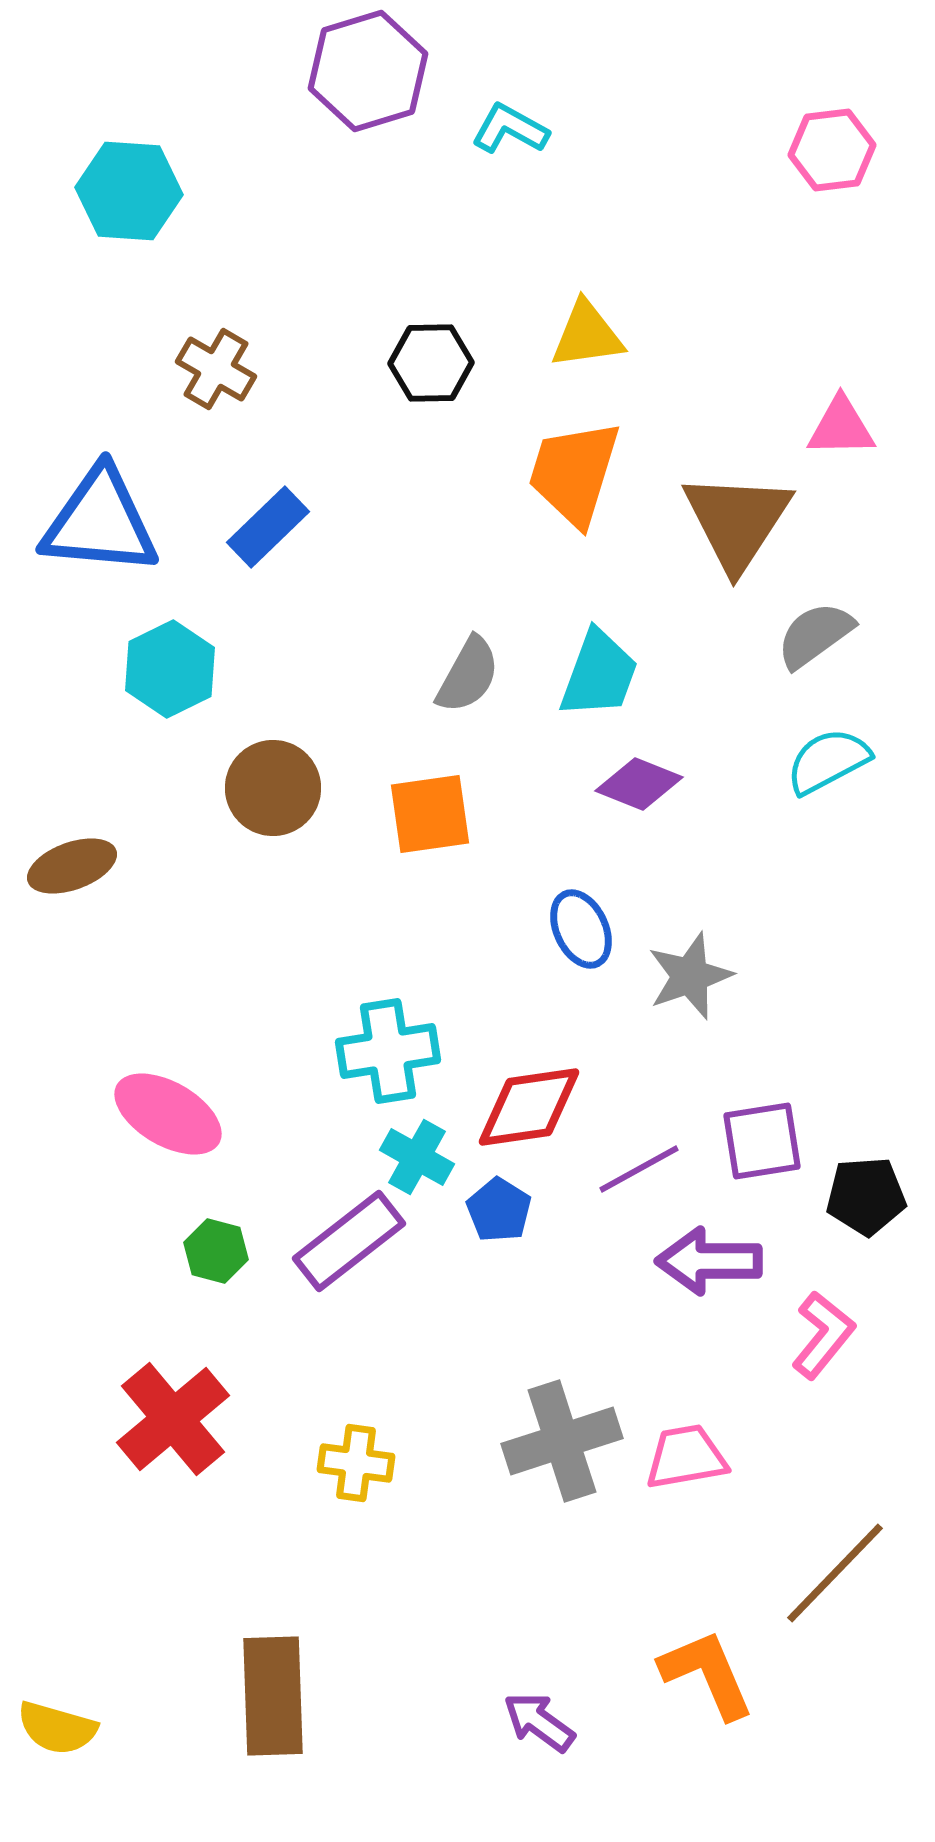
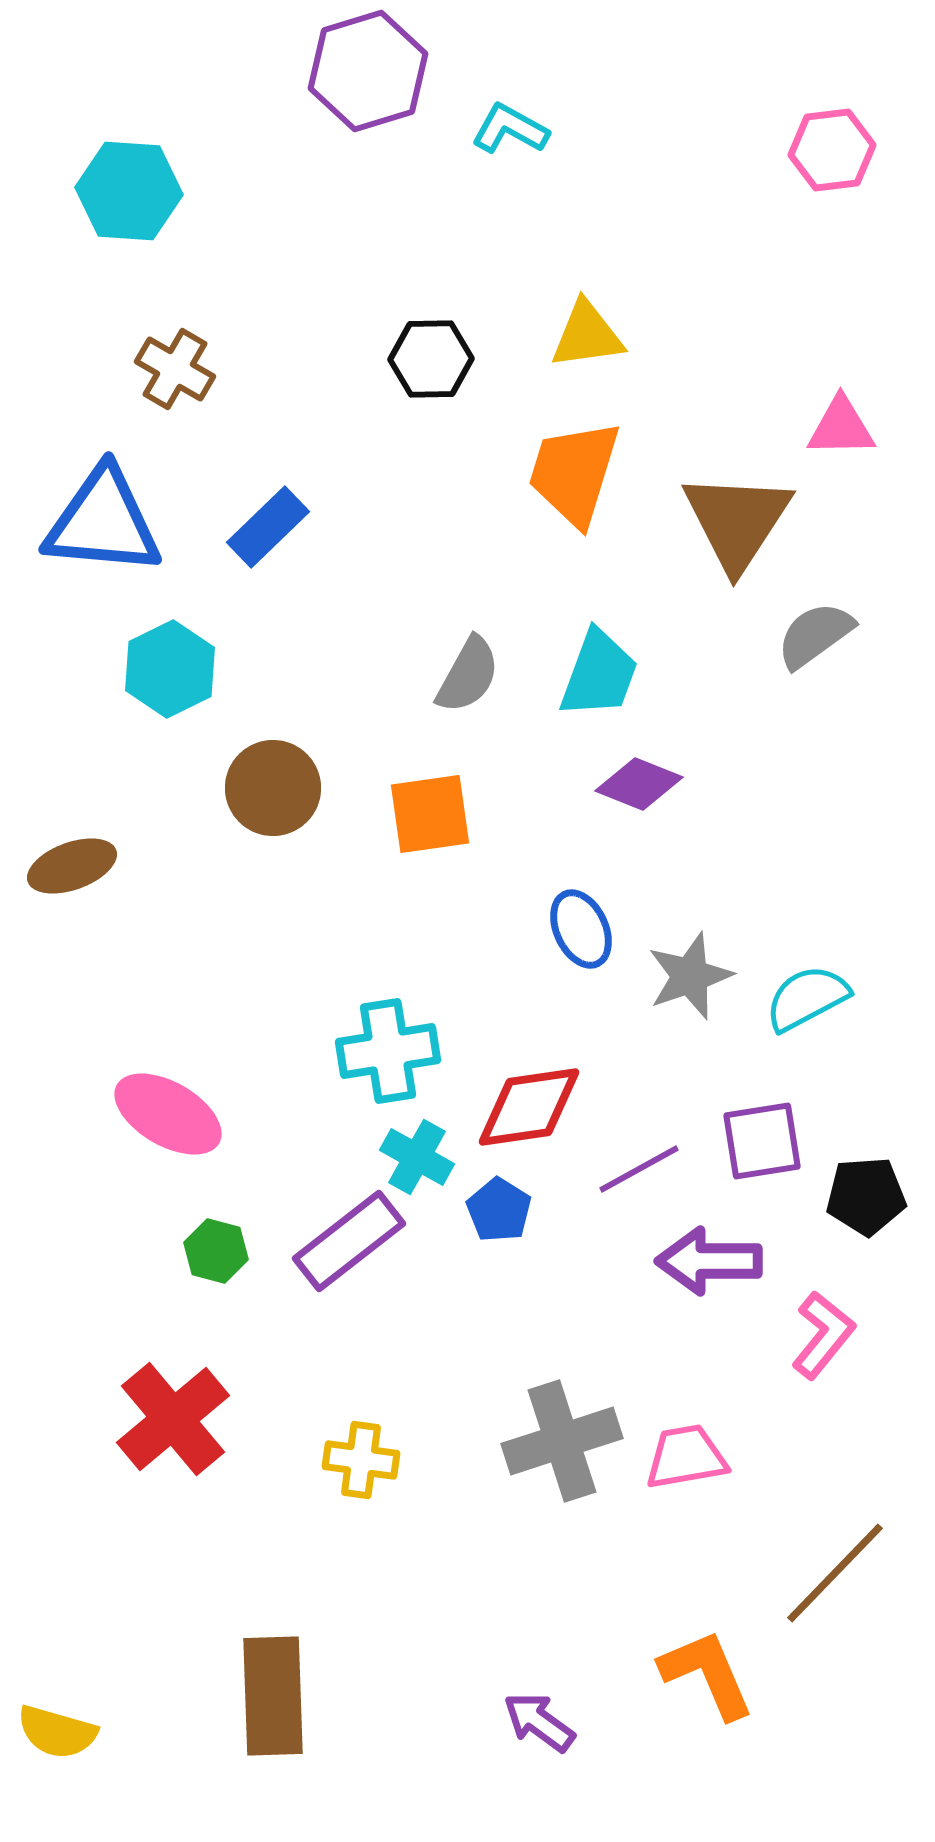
black hexagon at (431, 363): moved 4 px up
brown cross at (216, 369): moved 41 px left
blue triangle at (100, 522): moved 3 px right
cyan semicircle at (828, 761): moved 21 px left, 237 px down
yellow cross at (356, 1463): moved 5 px right, 3 px up
yellow semicircle at (57, 1728): moved 4 px down
